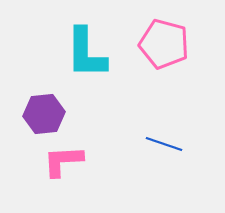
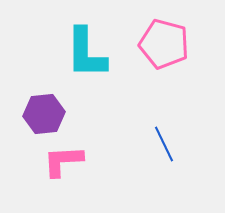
blue line: rotated 45 degrees clockwise
